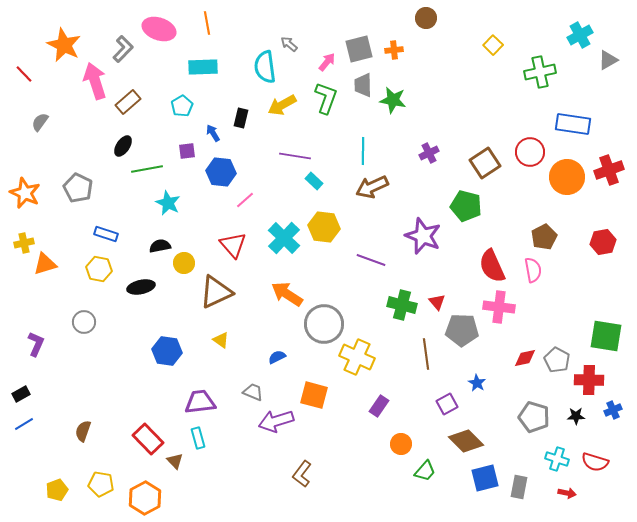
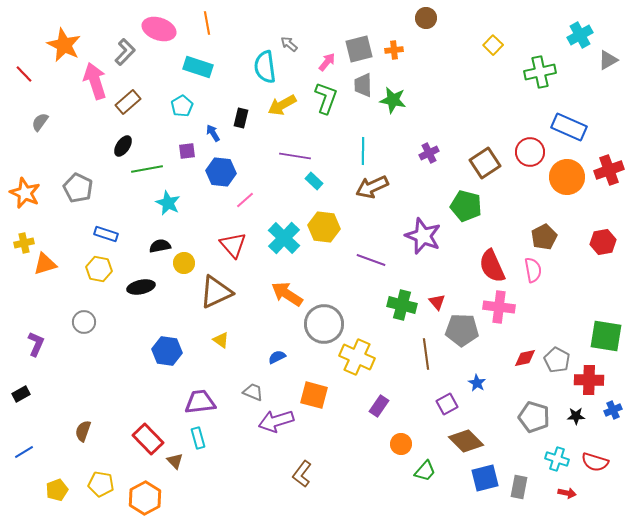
gray L-shape at (123, 49): moved 2 px right, 3 px down
cyan rectangle at (203, 67): moved 5 px left; rotated 20 degrees clockwise
blue rectangle at (573, 124): moved 4 px left, 3 px down; rotated 16 degrees clockwise
blue line at (24, 424): moved 28 px down
